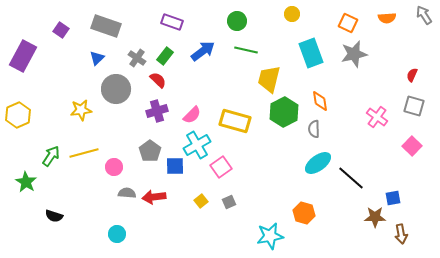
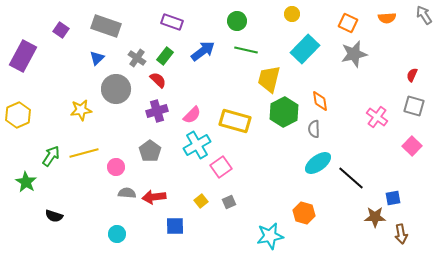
cyan rectangle at (311, 53): moved 6 px left, 4 px up; rotated 64 degrees clockwise
blue square at (175, 166): moved 60 px down
pink circle at (114, 167): moved 2 px right
